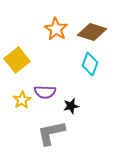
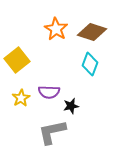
purple semicircle: moved 4 px right
yellow star: moved 1 px left, 2 px up
gray L-shape: moved 1 px right, 1 px up
